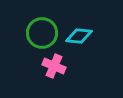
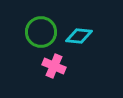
green circle: moved 1 px left, 1 px up
